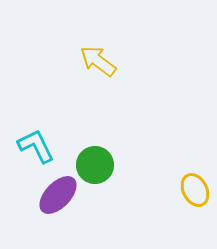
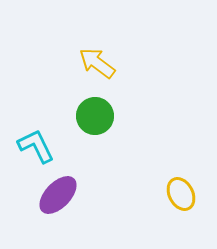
yellow arrow: moved 1 px left, 2 px down
green circle: moved 49 px up
yellow ellipse: moved 14 px left, 4 px down
